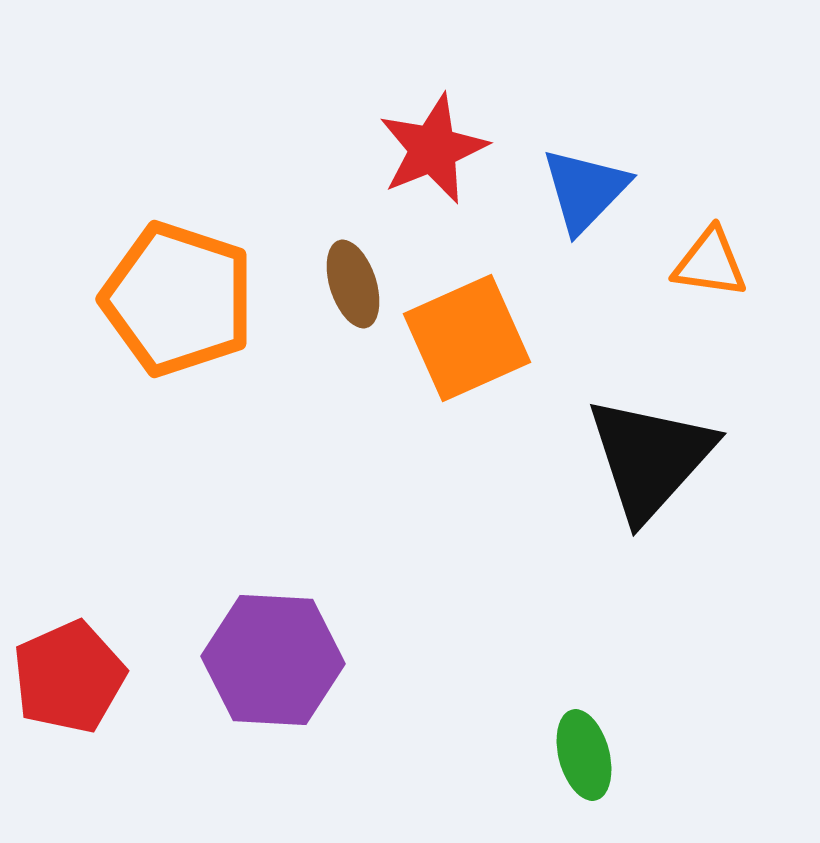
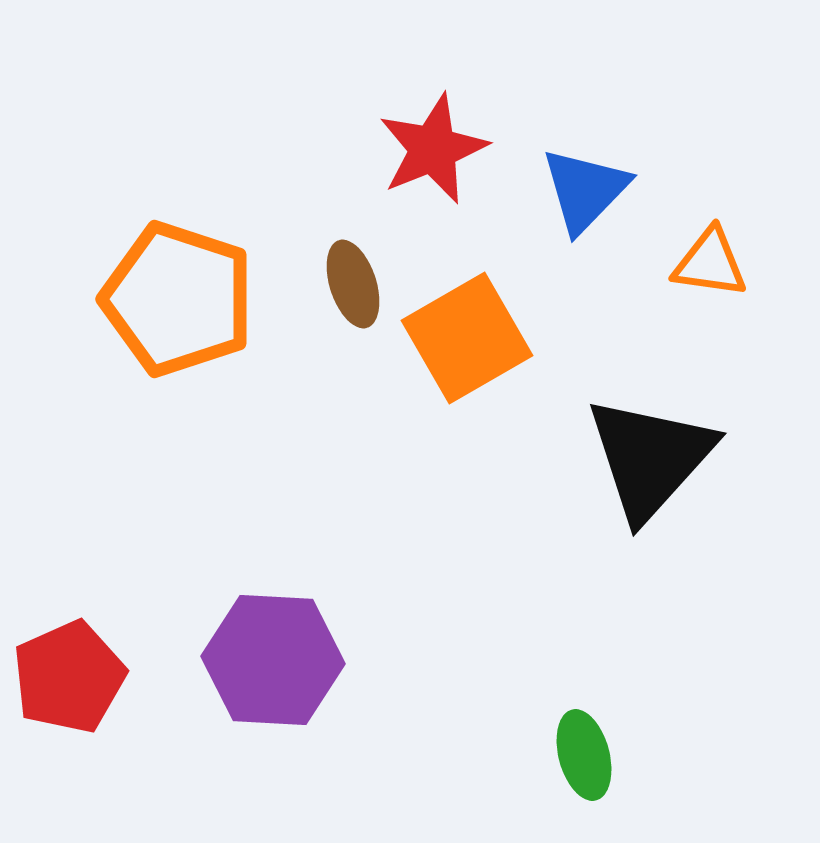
orange square: rotated 6 degrees counterclockwise
